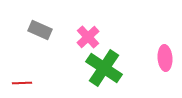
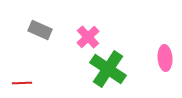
green cross: moved 4 px right, 1 px down
